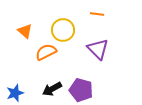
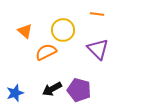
purple pentagon: moved 2 px left
